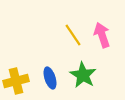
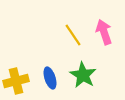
pink arrow: moved 2 px right, 3 px up
